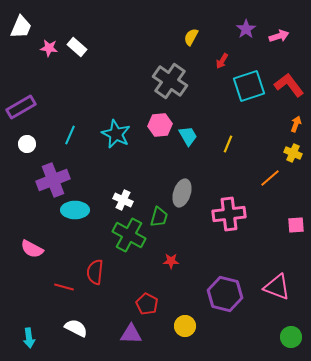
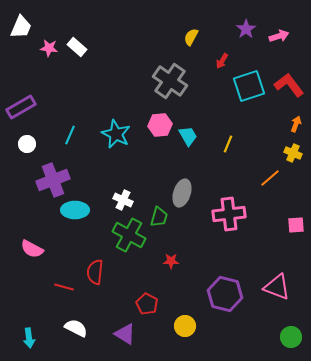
purple triangle: moved 6 px left; rotated 30 degrees clockwise
